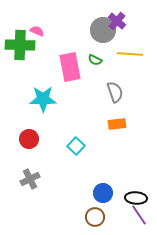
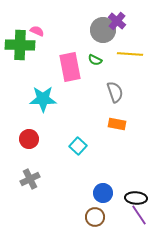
orange rectangle: rotated 18 degrees clockwise
cyan square: moved 2 px right
